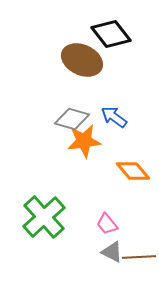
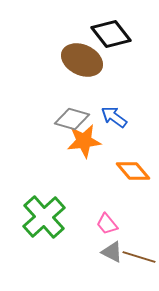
brown line: rotated 20 degrees clockwise
